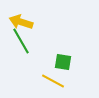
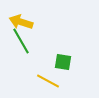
yellow line: moved 5 px left
